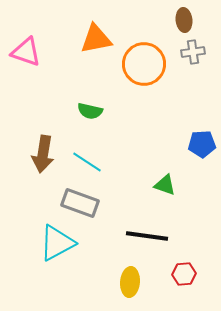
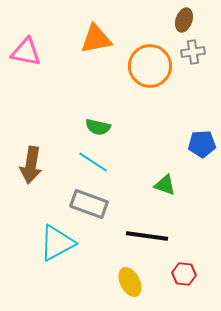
brown ellipse: rotated 25 degrees clockwise
pink triangle: rotated 8 degrees counterclockwise
orange circle: moved 6 px right, 2 px down
green semicircle: moved 8 px right, 16 px down
brown arrow: moved 12 px left, 11 px down
cyan line: moved 6 px right
gray rectangle: moved 9 px right, 1 px down
red hexagon: rotated 10 degrees clockwise
yellow ellipse: rotated 32 degrees counterclockwise
